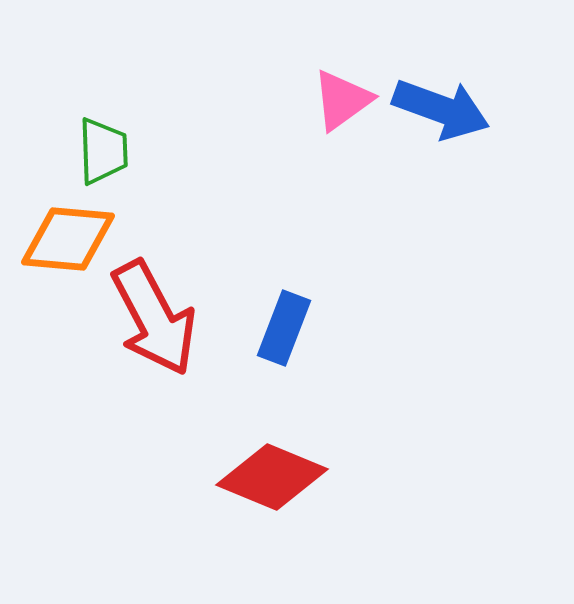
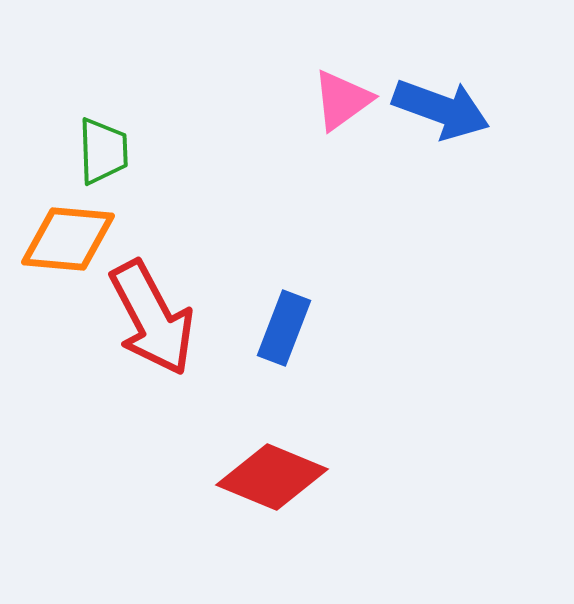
red arrow: moved 2 px left
